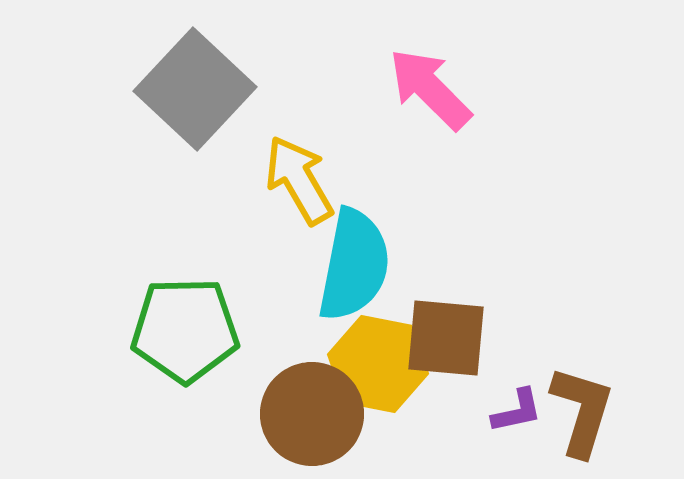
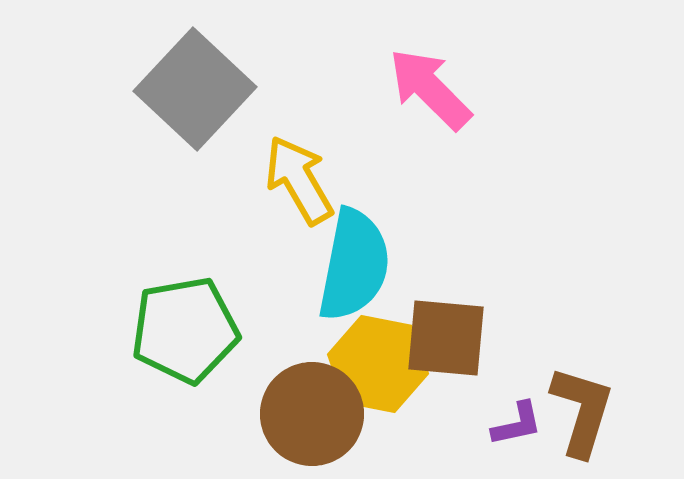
green pentagon: rotated 9 degrees counterclockwise
purple L-shape: moved 13 px down
